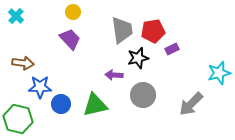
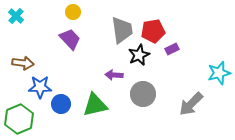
black star: moved 1 px right, 3 px up; rotated 10 degrees counterclockwise
gray circle: moved 1 px up
green hexagon: moved 1 px right; rotated 24 degrees clockwise
